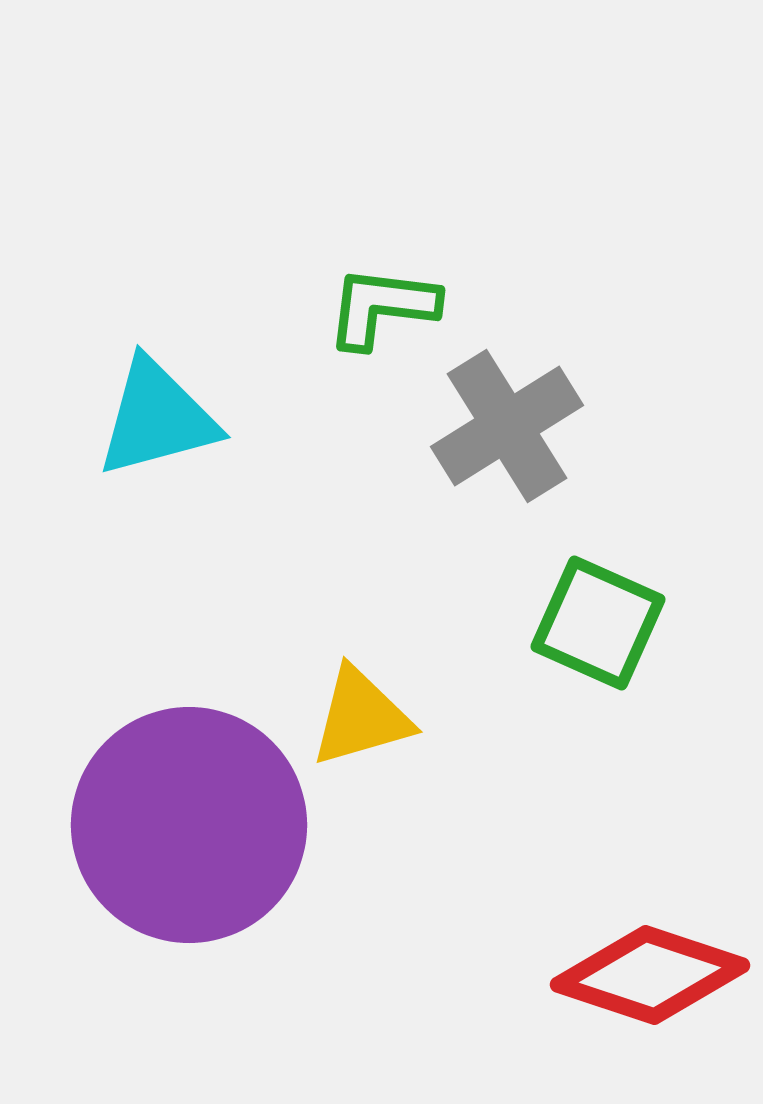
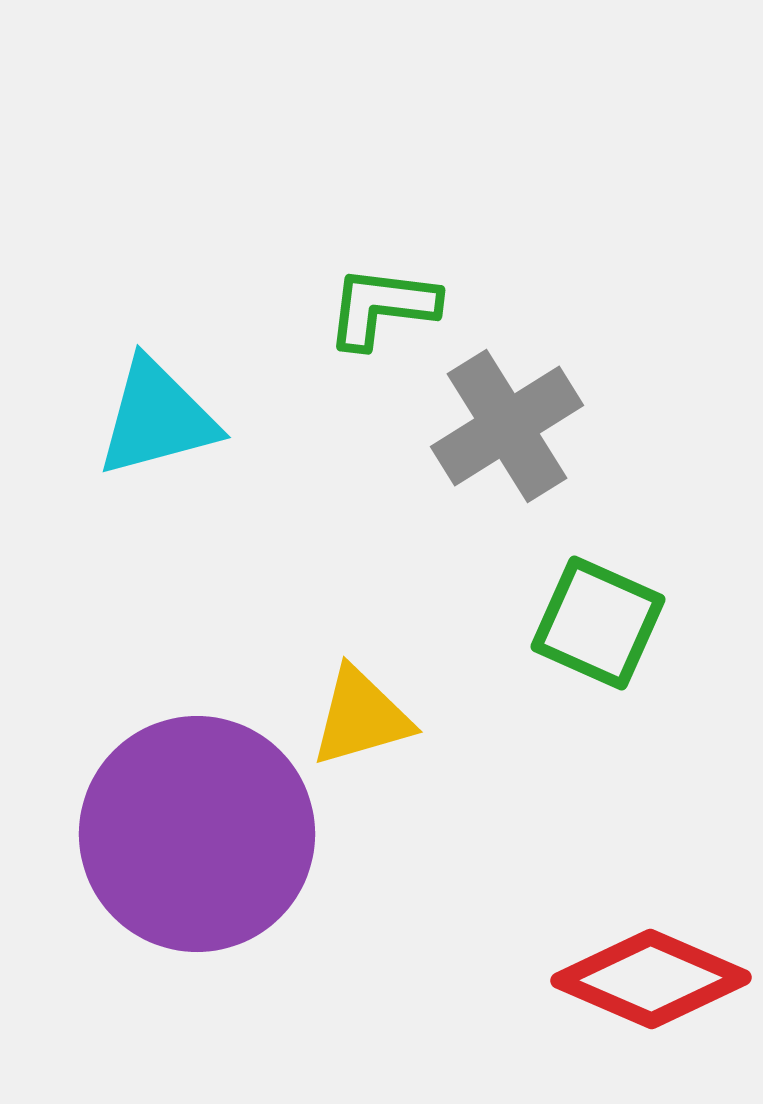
purple circle: moved 8 px right, 9 px down
red diamond: moved 1 px right, 4 px down; rotated 5 degrees clockwise
